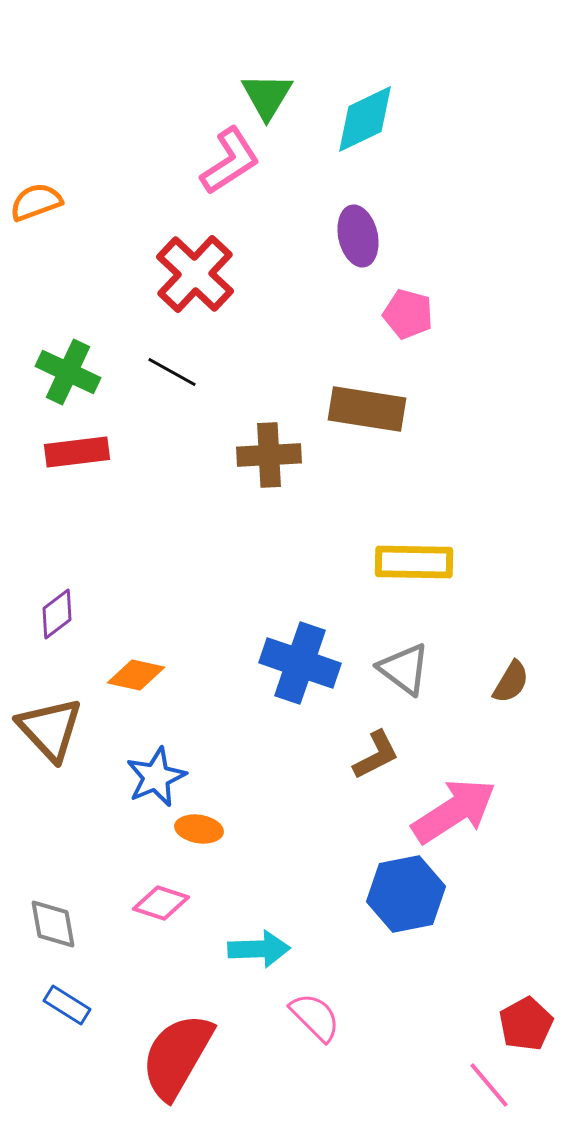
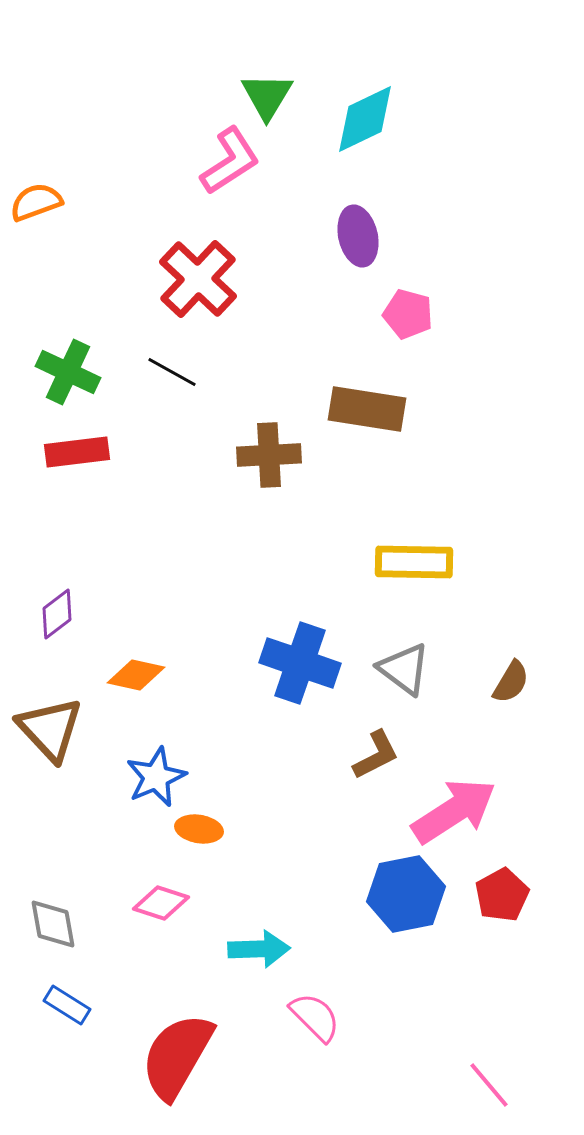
red cross: moved 3 px right, 5 px down
red pentagon: moved 24 px left, 129 px up
